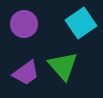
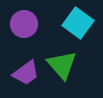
cyan square: moved 3 px left; rotated 20 degrees counterclockwise
green triangle: moved 1 px left, 1 px up
